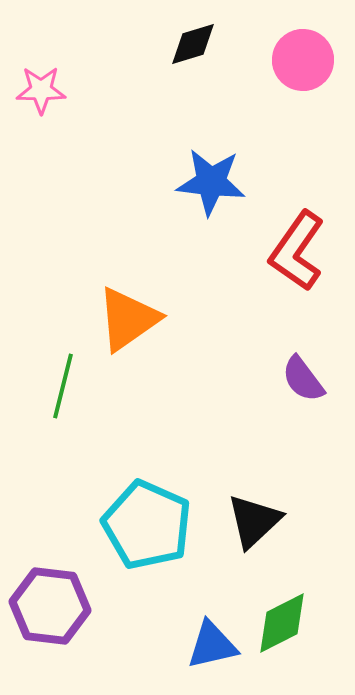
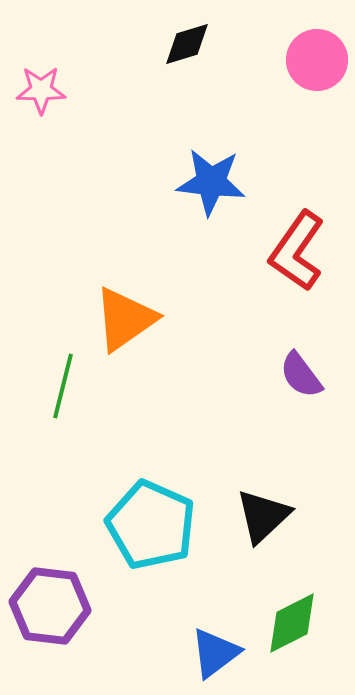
black diamond: moved 6 px left
pink circle: moved 14 px right
orange triangle: moved 3 px left
purple semicircle: moved 2 px left, 4 px up
black triangle: moved 9 px right, 5 px up
cyan pentagon: moved 4 px right
green diamond: moved 10 px right
blue triangle: moved 3 px right, 8 px down; rotated 24 degrees counterclockwise
